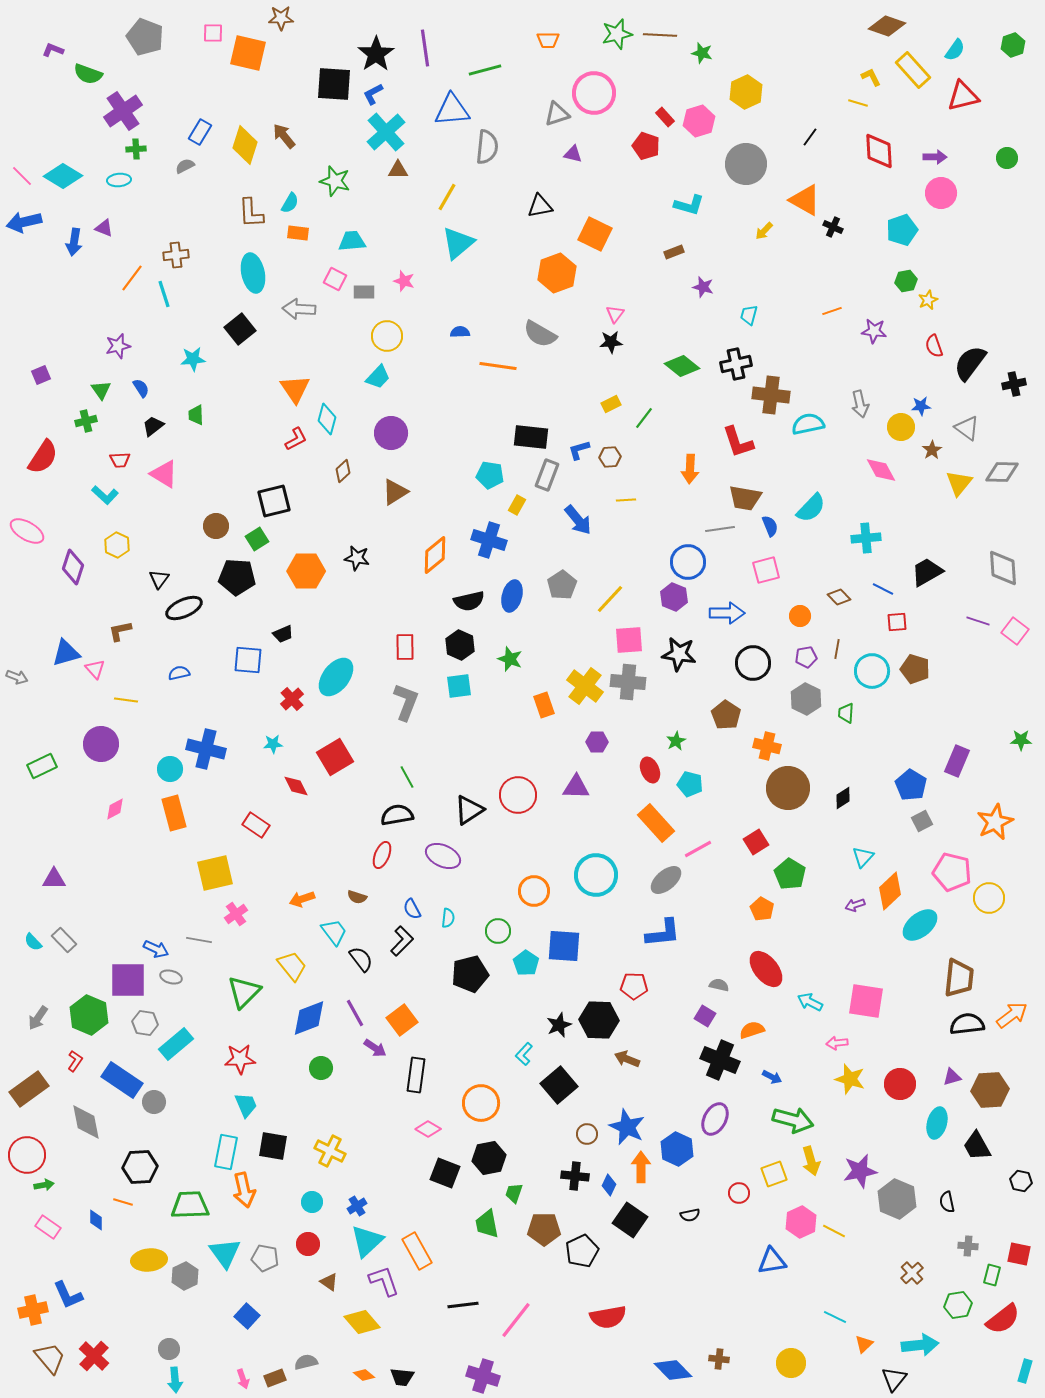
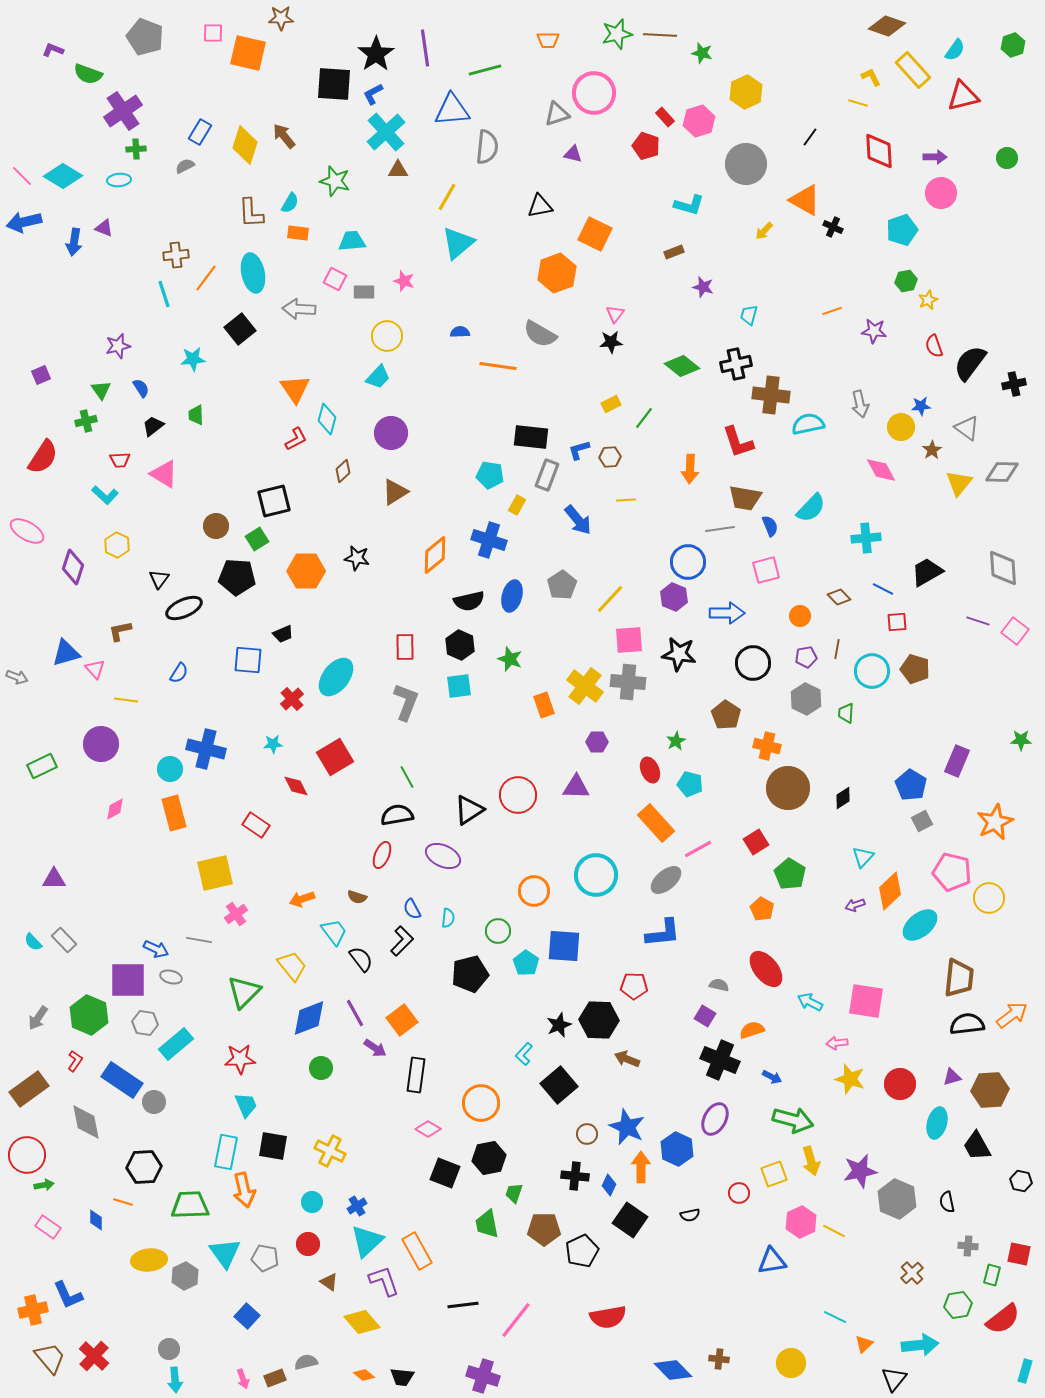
orange line at (132, 278): moved 74 px right
blue semicircle at (179, 673): rotated 135 degrees clockwise
black hexagon at (140, 1167): moved 4 px right
